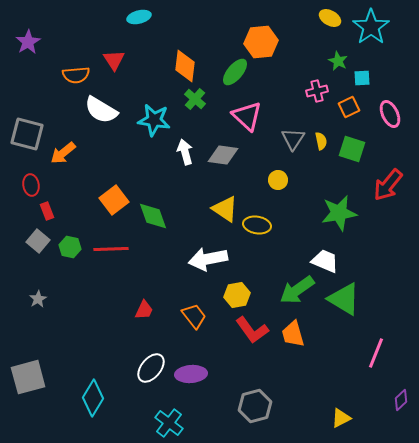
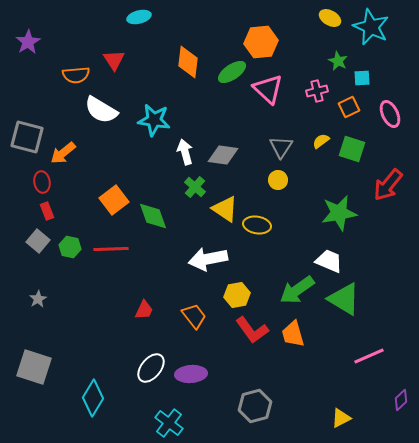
cyan star at (371, 27): rotated 12 degrees counterclockwise
orange diamond at (185, 66): moved 3 px right, 4 px up
green ellipse at (235, 72): moved 3 px left; rotated 16 degrees clockwise
green cross at (195, 99): moved 88 px down
pink triangle at (247, 116): moved 21 px right, 27 px up
gray square at (27, 134): moved 3 px down
gray triangle at (293, 139): moved 12 px left, 8 px down
yellow semicircle at (321, 141): rotated 114 degrees counterclockwise
red ellipse at (31, 185): moved 11 px right, 3 px up
white trapezoid at (325, 261): moved 4 px right
pink line at (376, 353): moved 7 px left, 3 px down; rotated 44 degrees clockwise
gray square at (28, 377): moved 6 px right, 10 px up; rotated 33 degrees clockwise
